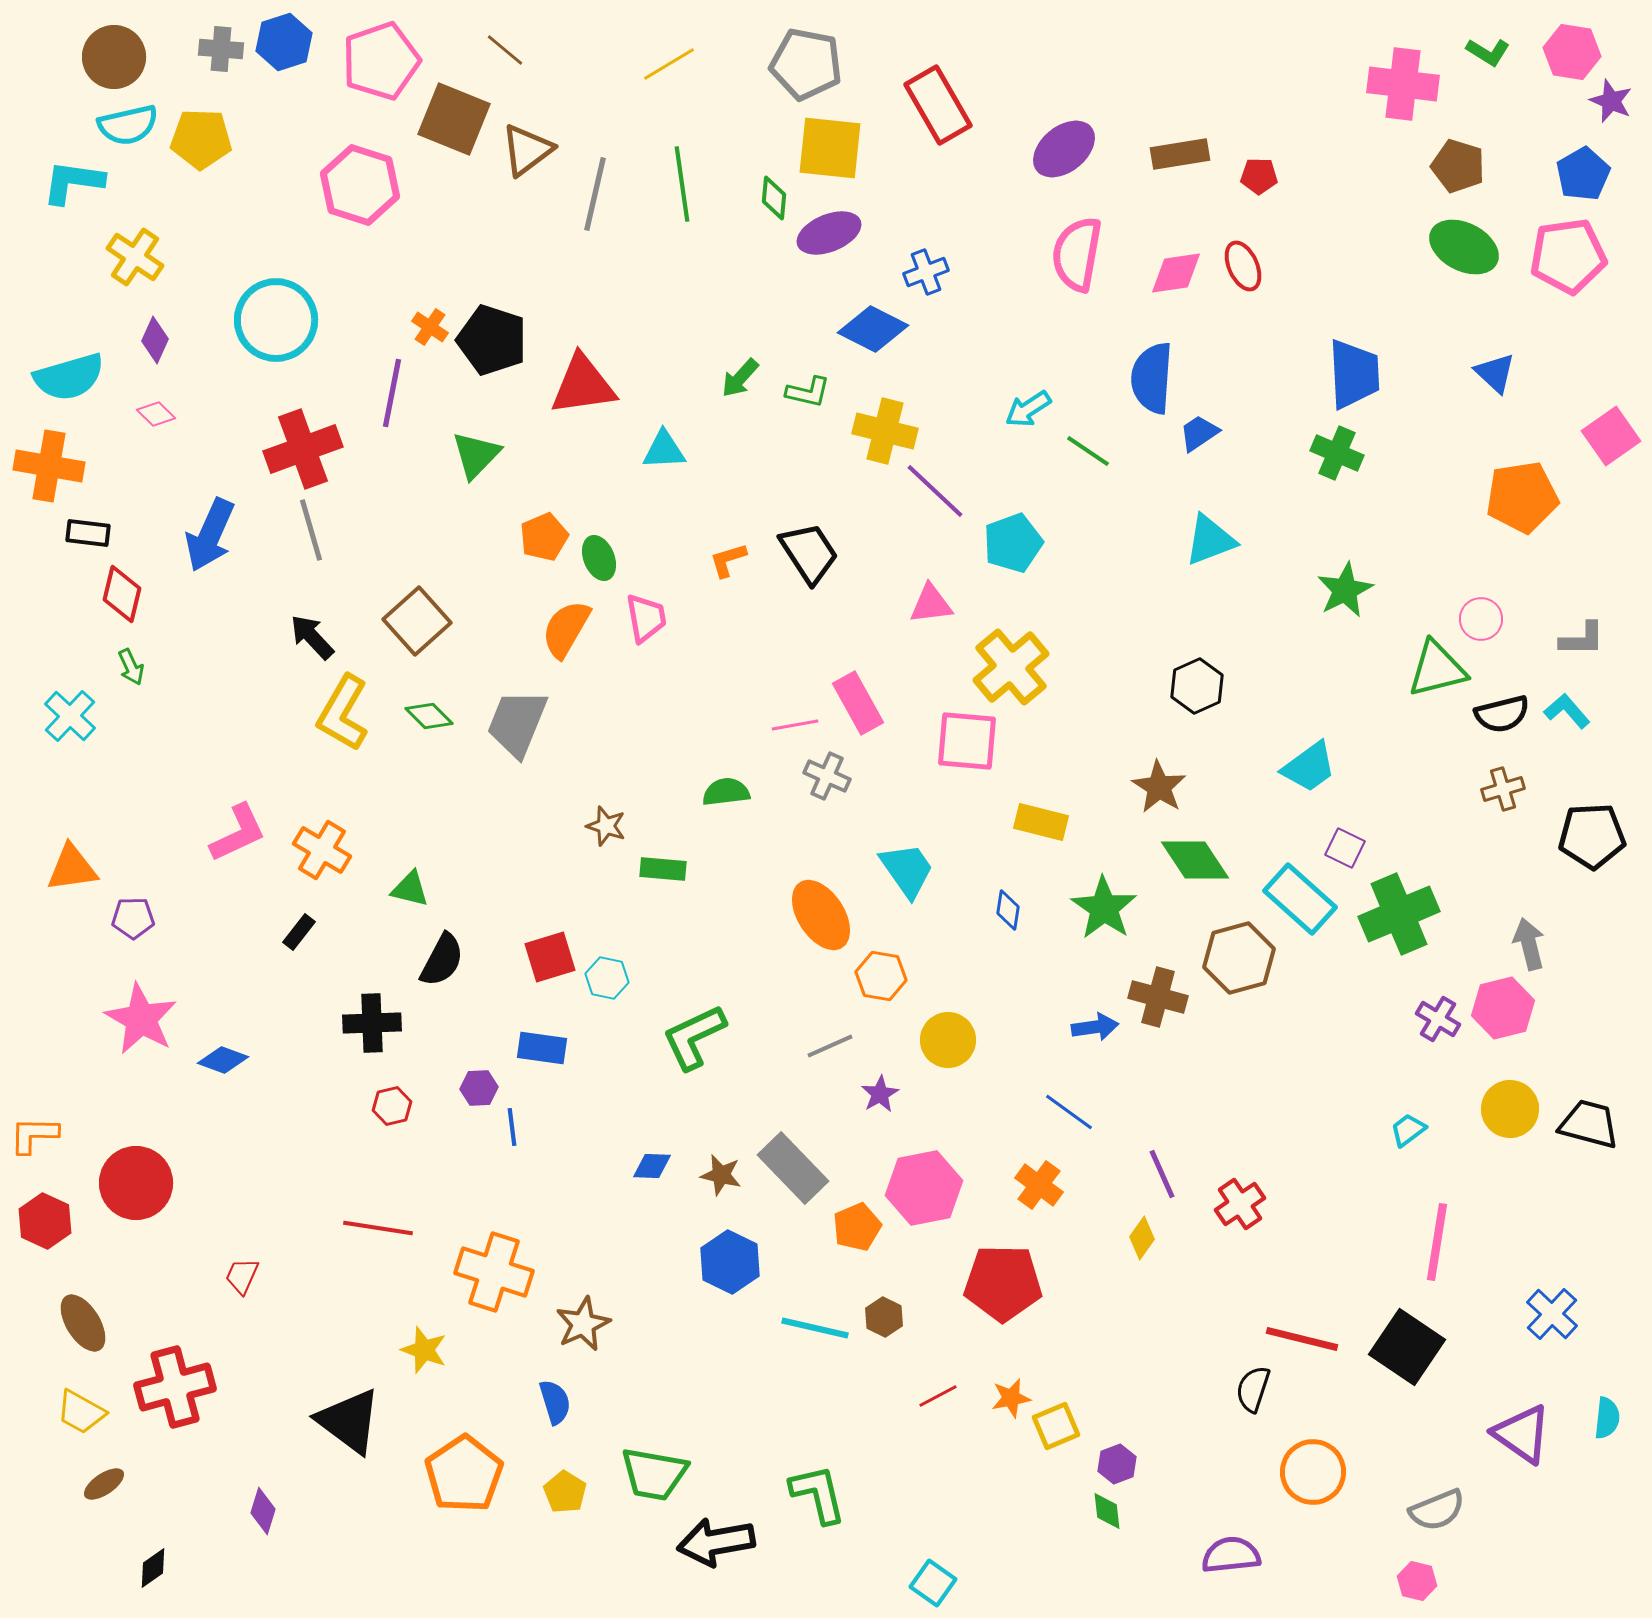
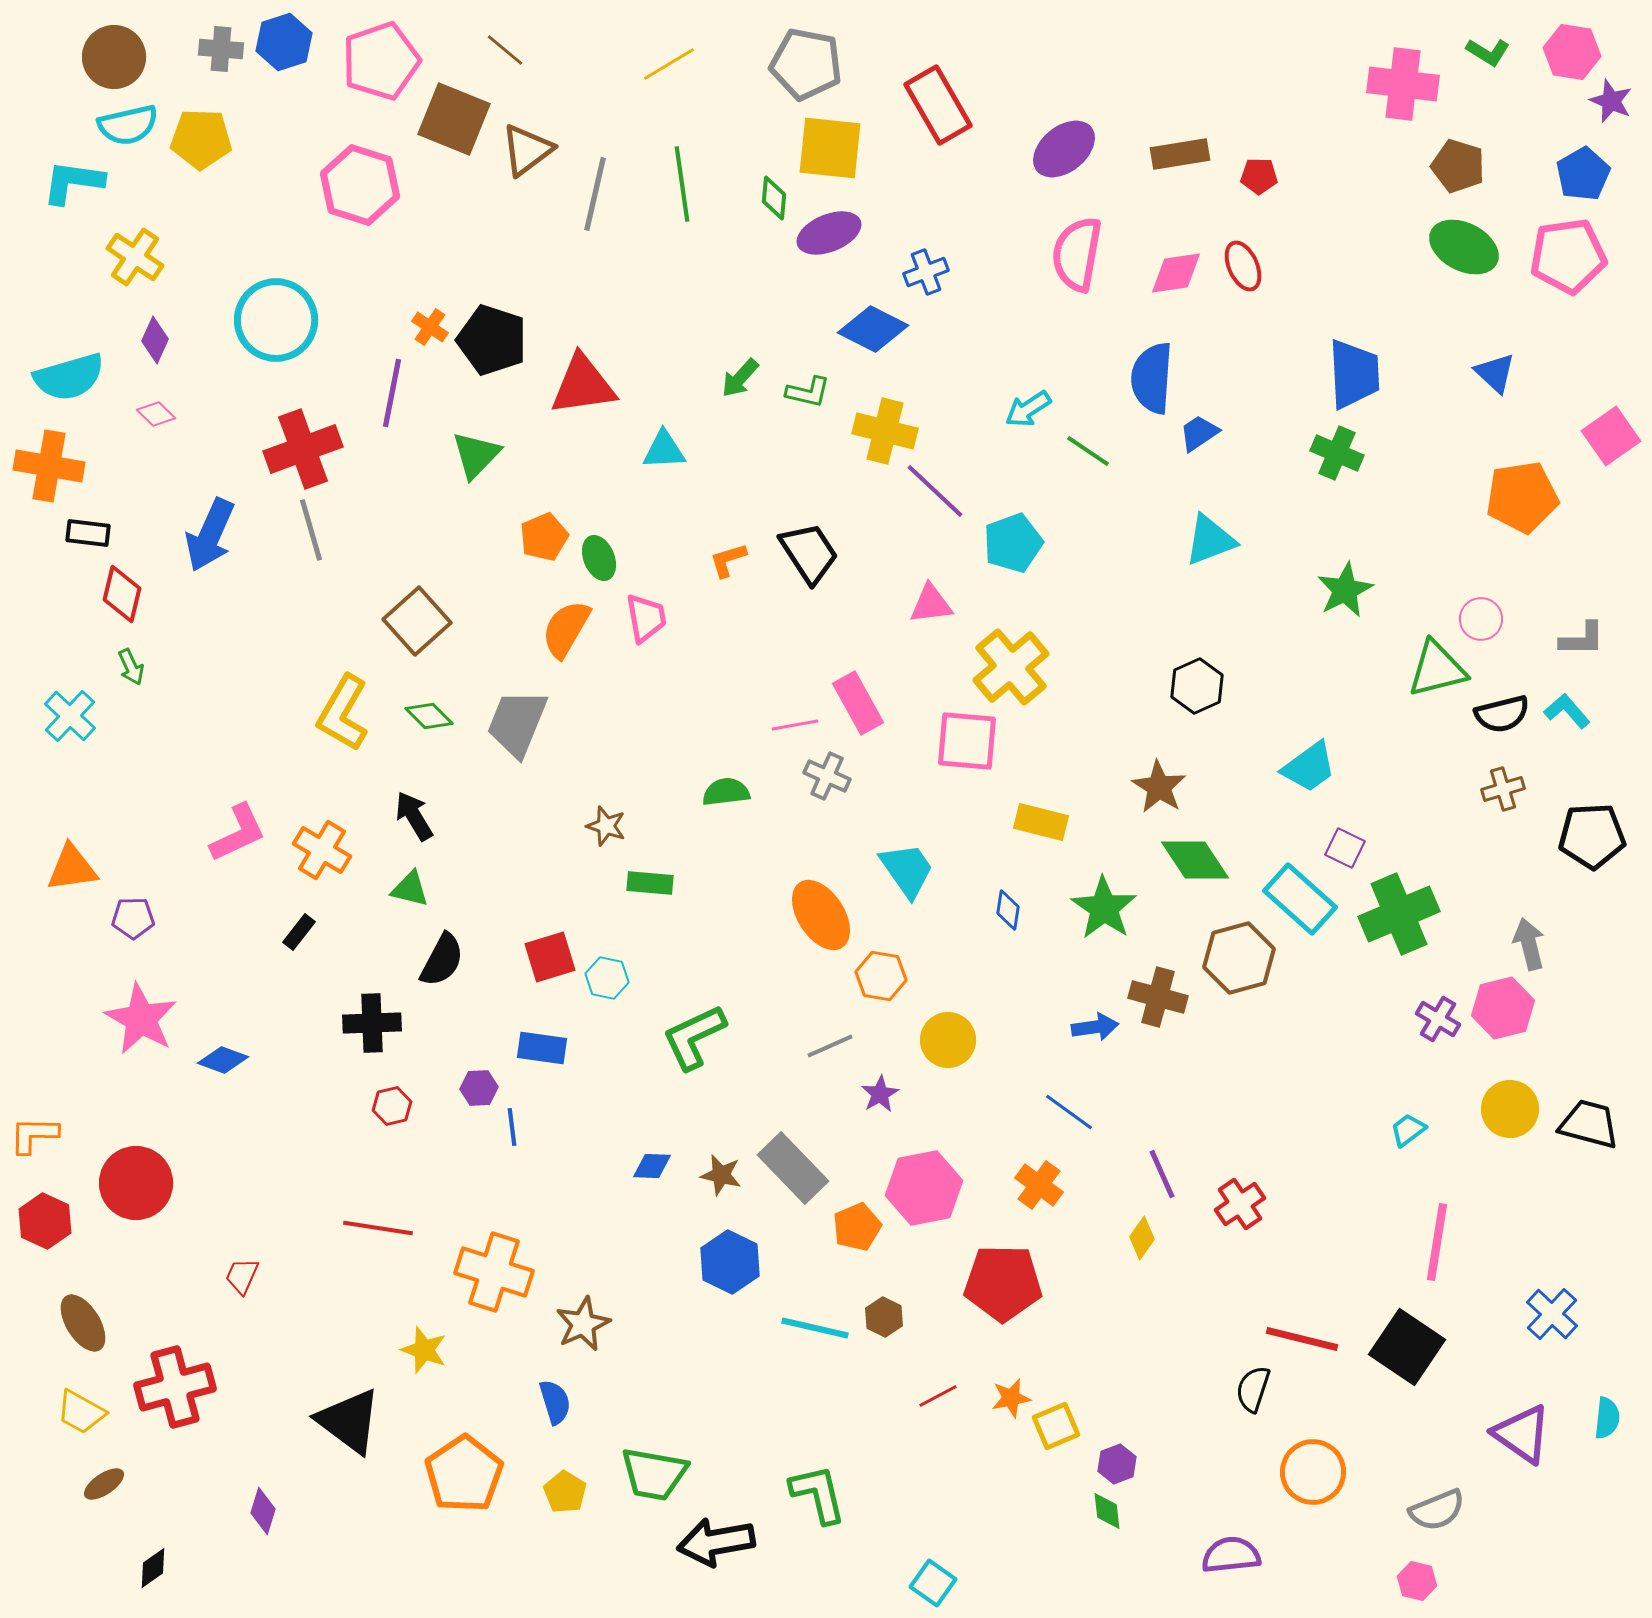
black arrow at (312, 637): moved 102 px right, 179 px down; rotated 12 degrees clockwise
green rectangle at (663, 869): moved 13 px left, 14 px down
